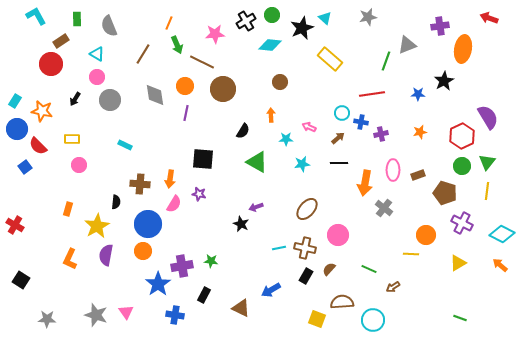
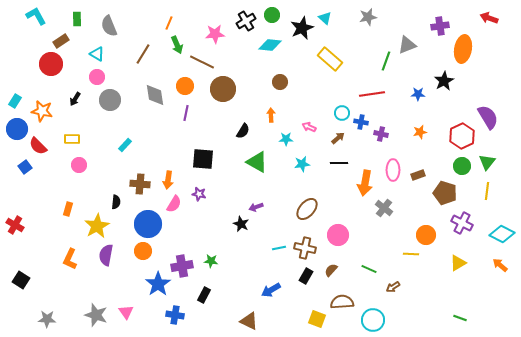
purple cross at (381, 134): rotated 24 degrees clockwise
cyan rectangle at (125, 145): rotated 72 degrees counterclockwise
orange arrow at (170, 179): moved 2 px left, 1 px down
brown semicircle at (329, 269): moved 2 px right, 1 px down
brown triangle at (241, 308): moved 8 px right, 13 px down
